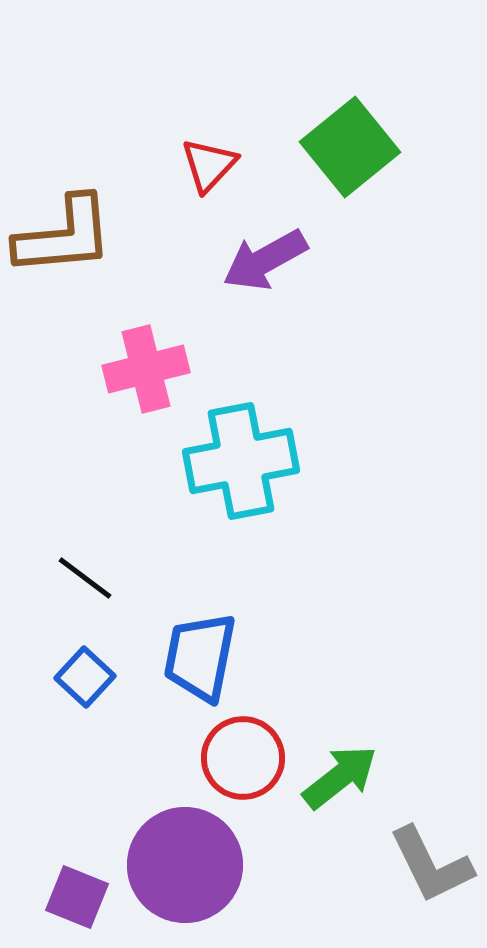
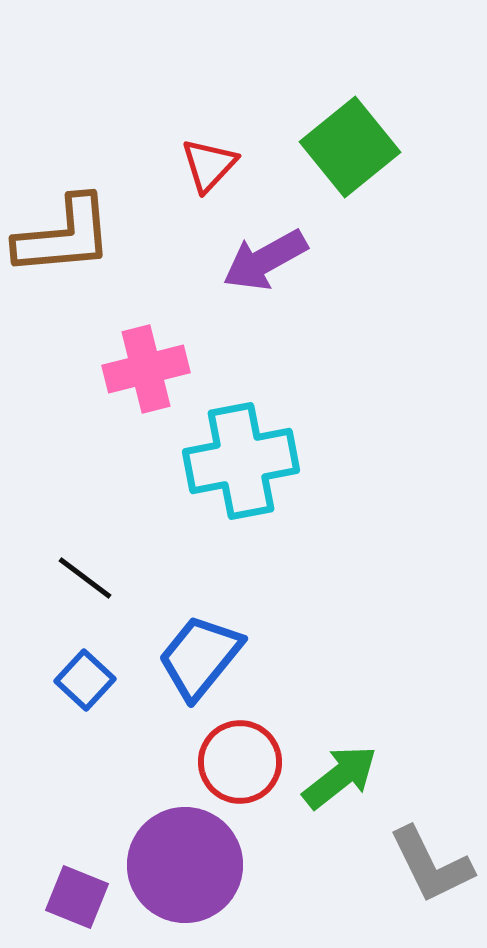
blue trapezoid: rotated 28 degrees clockwise
blue square: moved 3 px down
red circle: moved 3 px left, 4 px down
